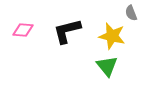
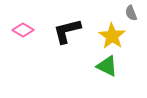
pink diamond: rotated 25 degrees clockwise
yellow star: rotated 20 degrees clockwise
green triangle: rotated 25 degrees counterclockwise
